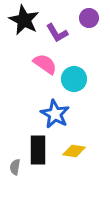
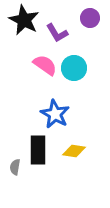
purple circle: moved 1 px right
pink semicircle: moved 1 px down
cyan circle: moved 11 px up
